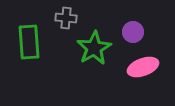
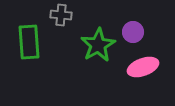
gray cross: moved 5 px left, 3 px up
green star: moved 4 px right, 3 px up
